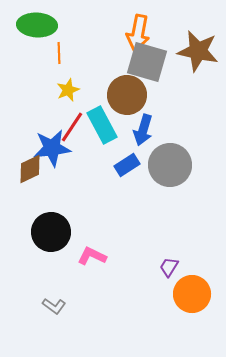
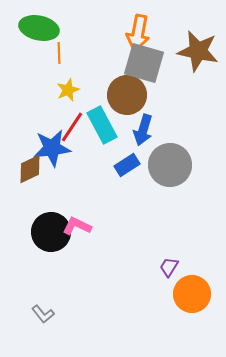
green ellipse: moved 2 px right, 3 px down; rotated 9 degrees clockwise
gray square: moved 3 px left, 1 px down
pink L-shape: moved 15 px left, 30 px up
gray L-shape: moved 11 px left, 8 px down; rotated 15 degrees clockwise
